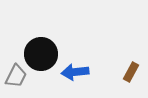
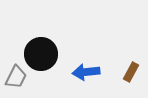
blue arrow: moved 11 px right
gray trapezoid: moved 1 px down
